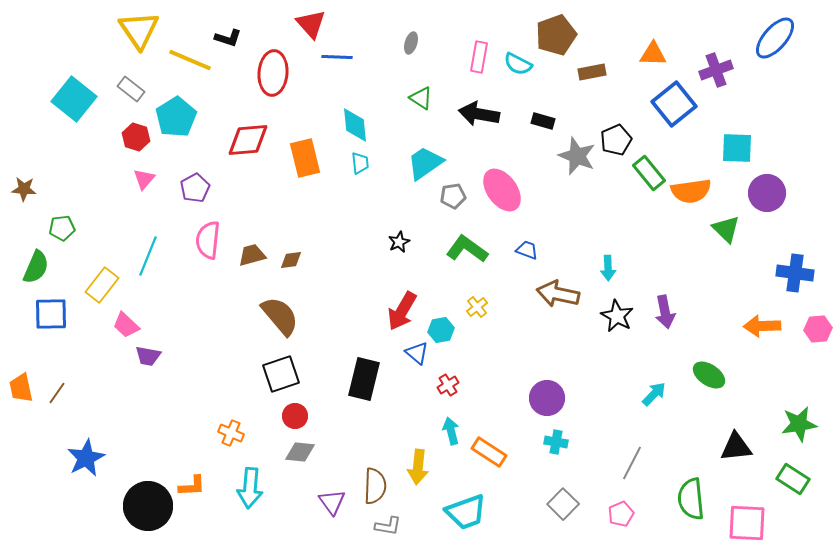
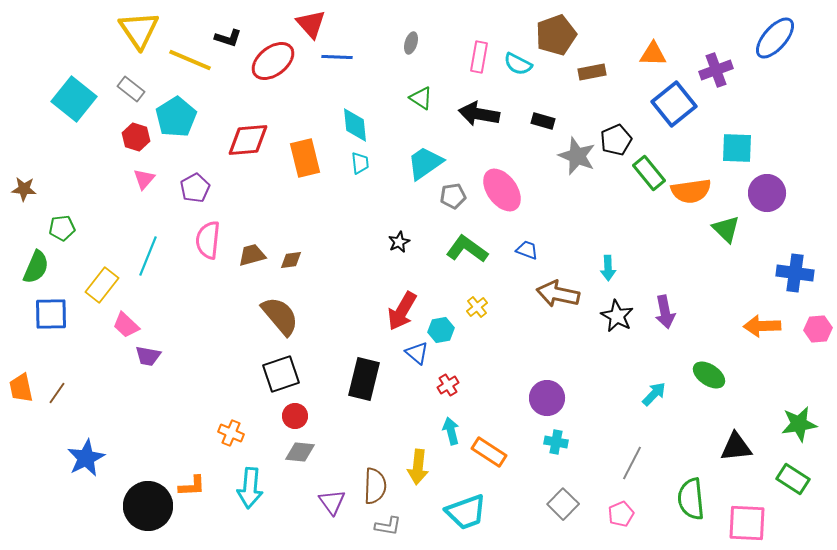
red ellipse at (273, 73): moved 12 px up; rotated 48 degrees clockwise
